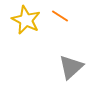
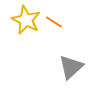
orange line: moved 6 px left, 6 px down
